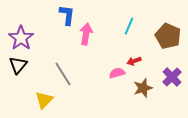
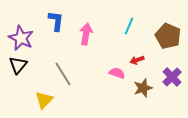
blue L-shape: moved 11 px left, 6 px down
purple star: rotated 10 degrees counterclockwise
red arrow: moved 3 px right, 1 px up
pink semicircle: rotated 35 degrees clockwise
